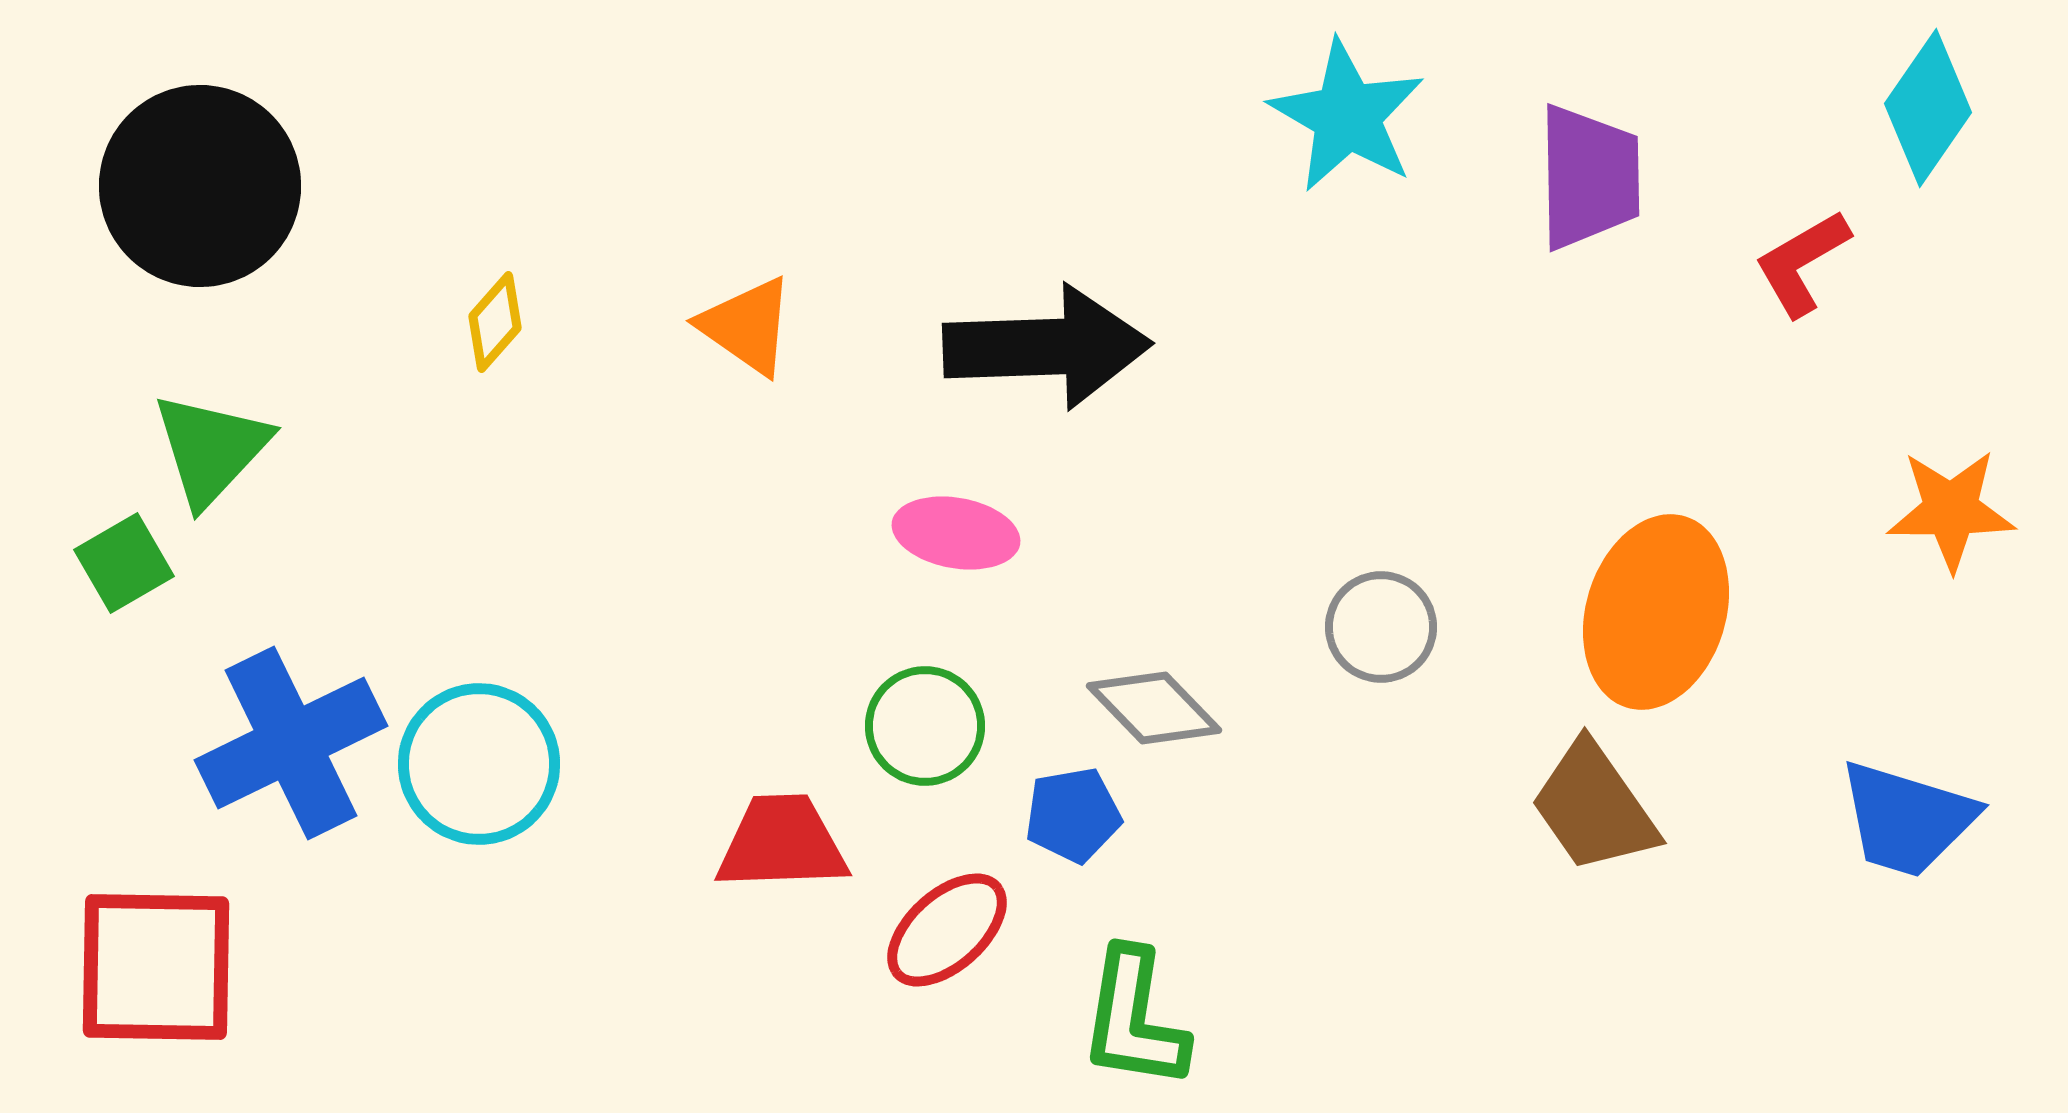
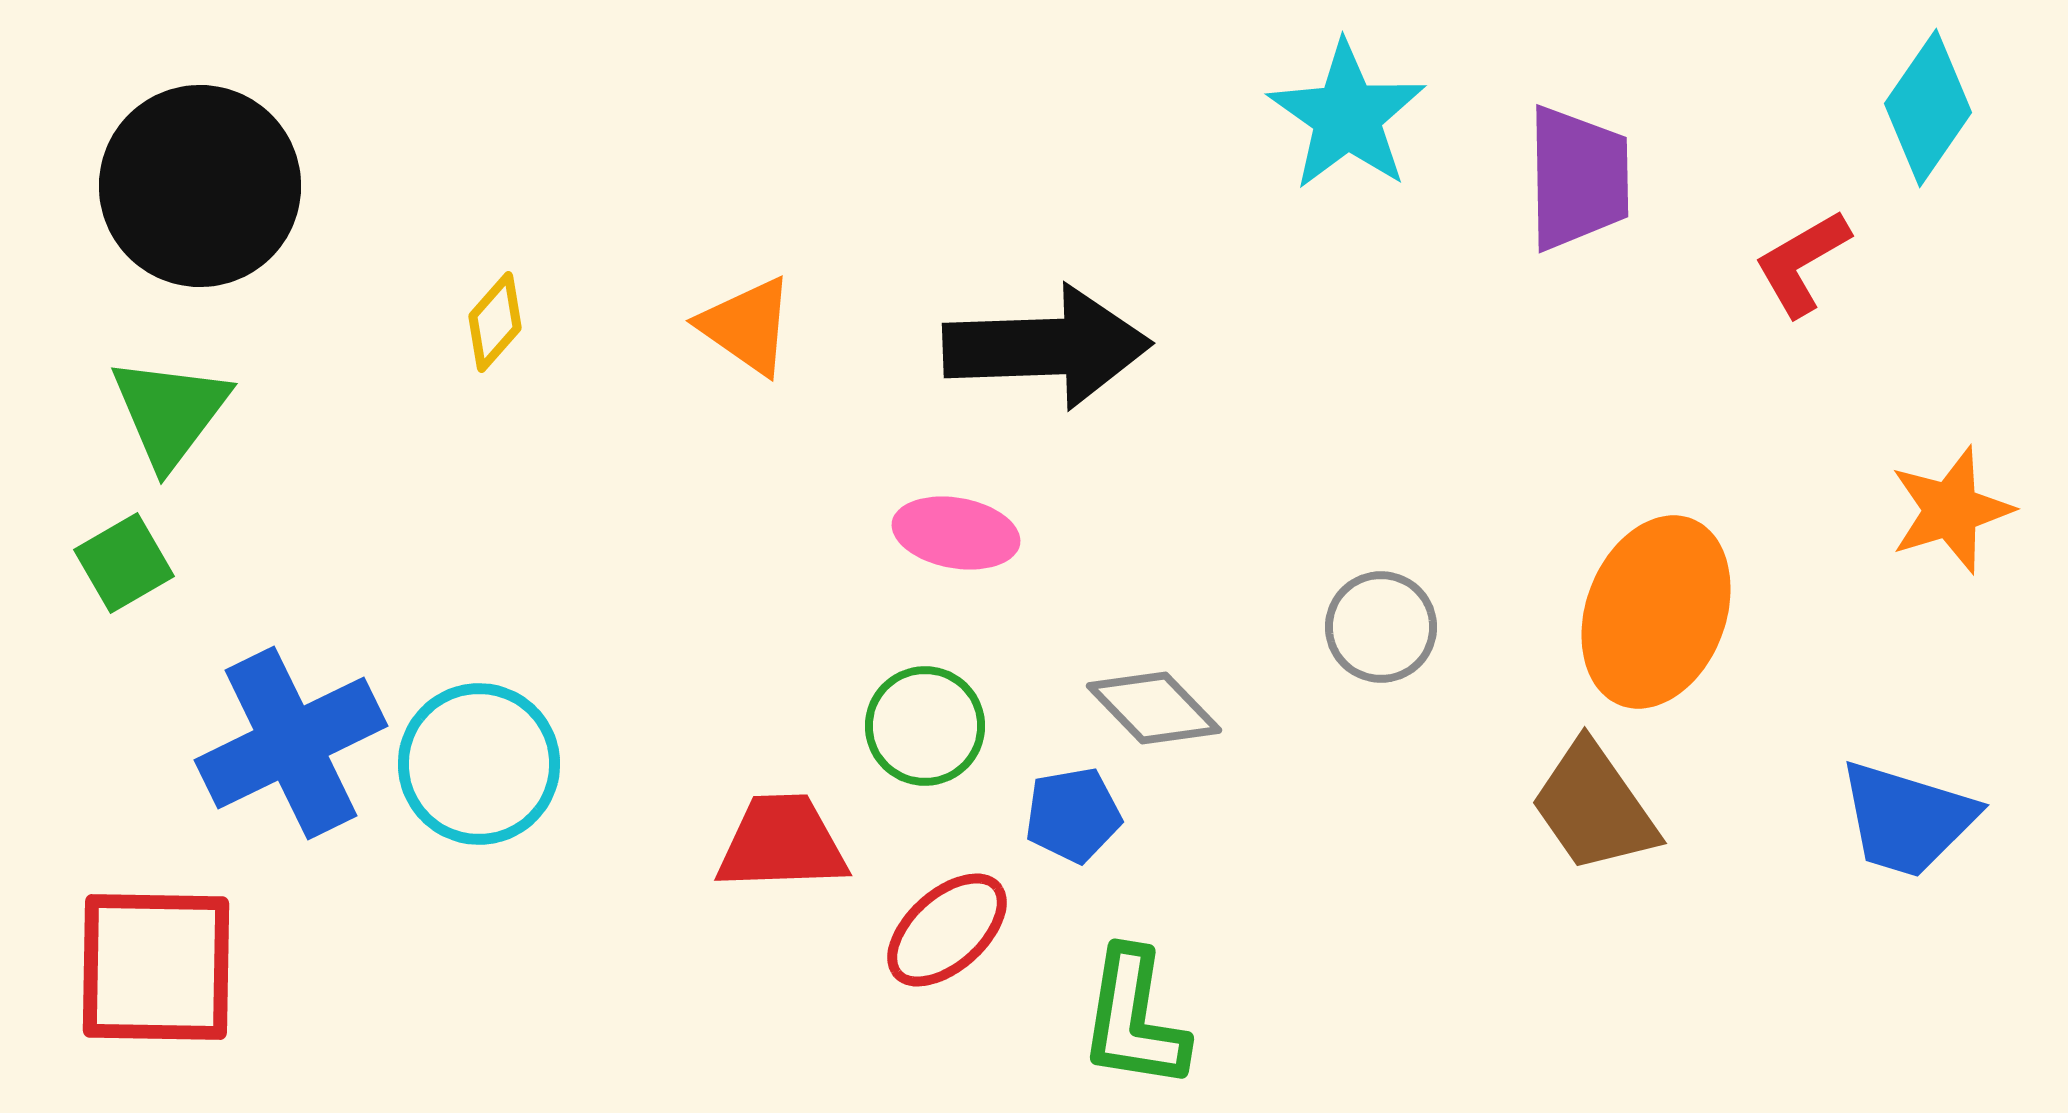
cyan star: rotated 5 degrees clockwise
purple trapezoid: moved 11 px left, 1 px down
green triangle: moved 41 px left, 37 px up; rotated 6 degrees counterclockwise
orange star: rotated 17 degrees counterclockwise
orange ellipse: rotated 4 degrees clockwise
